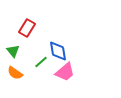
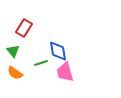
red rectangle: moved 3 px left
green line: moved 1 px down; rotated 24 degrees clockwise
pink trapezoid: rotated 115 degrees clockwise
